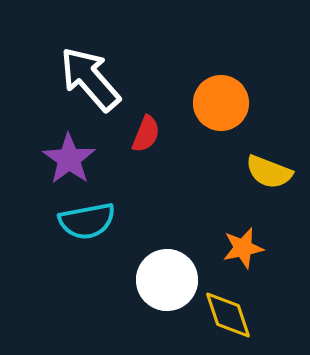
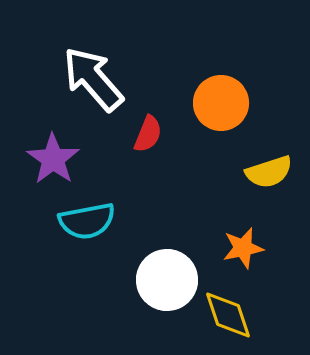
white arrow: moved 3 px right
red semicircle: moved 2 px right
purple star: moved 16 px left
yellow semicircle: rotated 39 degrees counterclockwise
